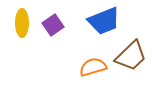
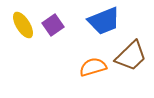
yellow ellipse: moved 1 px right, 2 px down; rotated 32 degrees counterclockwise
